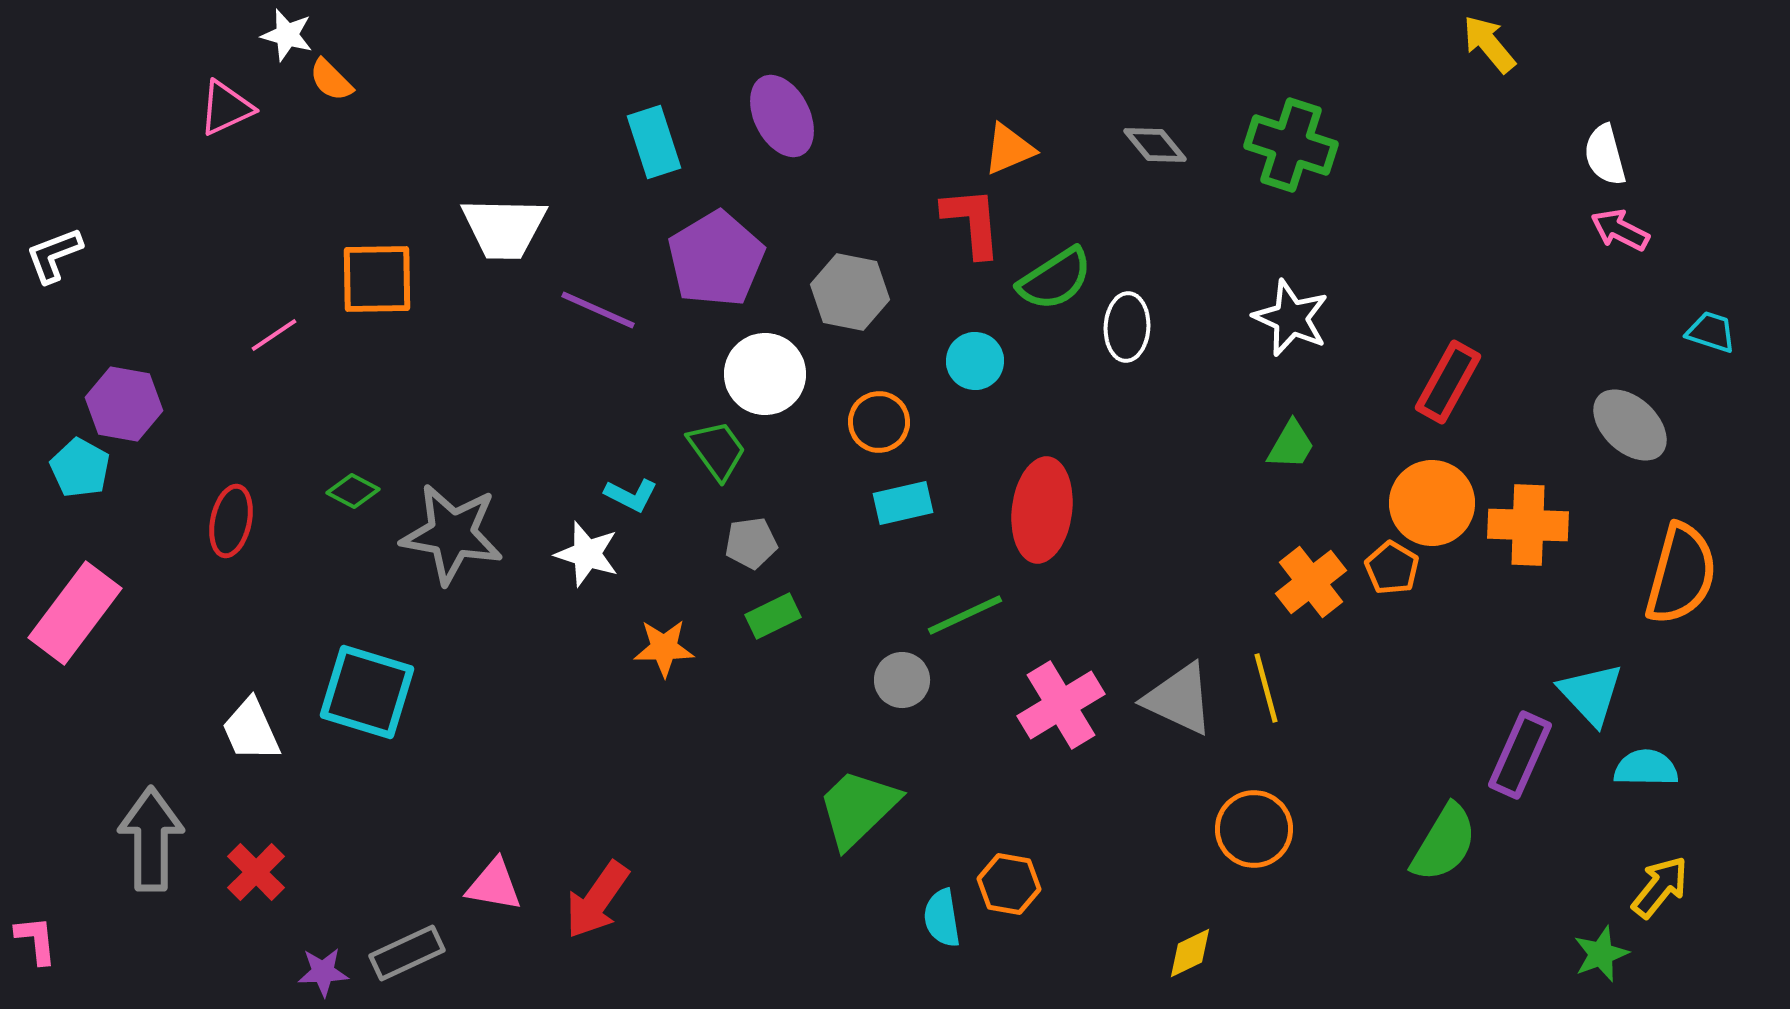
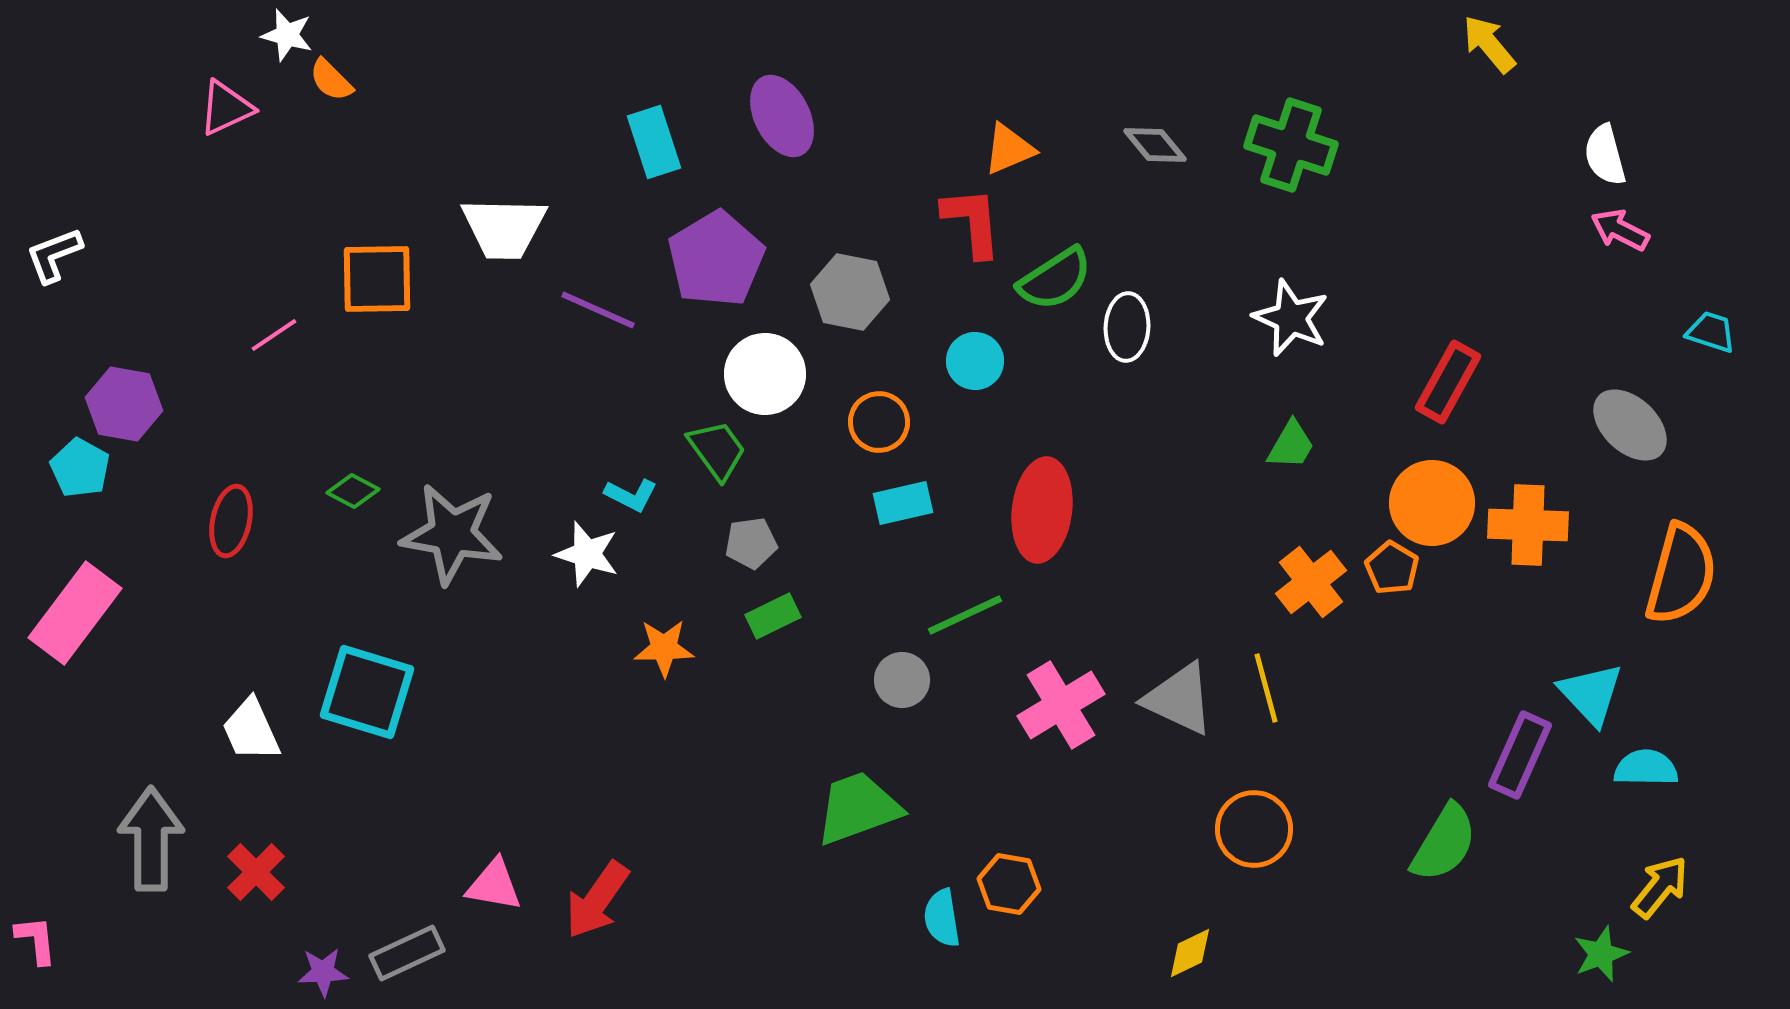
green trapezoid at (858, 808): rotated 24 degrees clockwise
